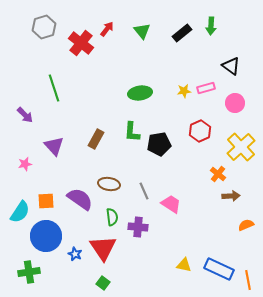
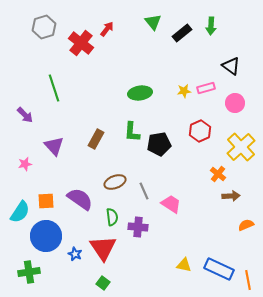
green triangle: moved 11 px right, 9 px up
brown ellipse: moved 6 px right, 2 px up; rotated 30 degrees counterclockwise
